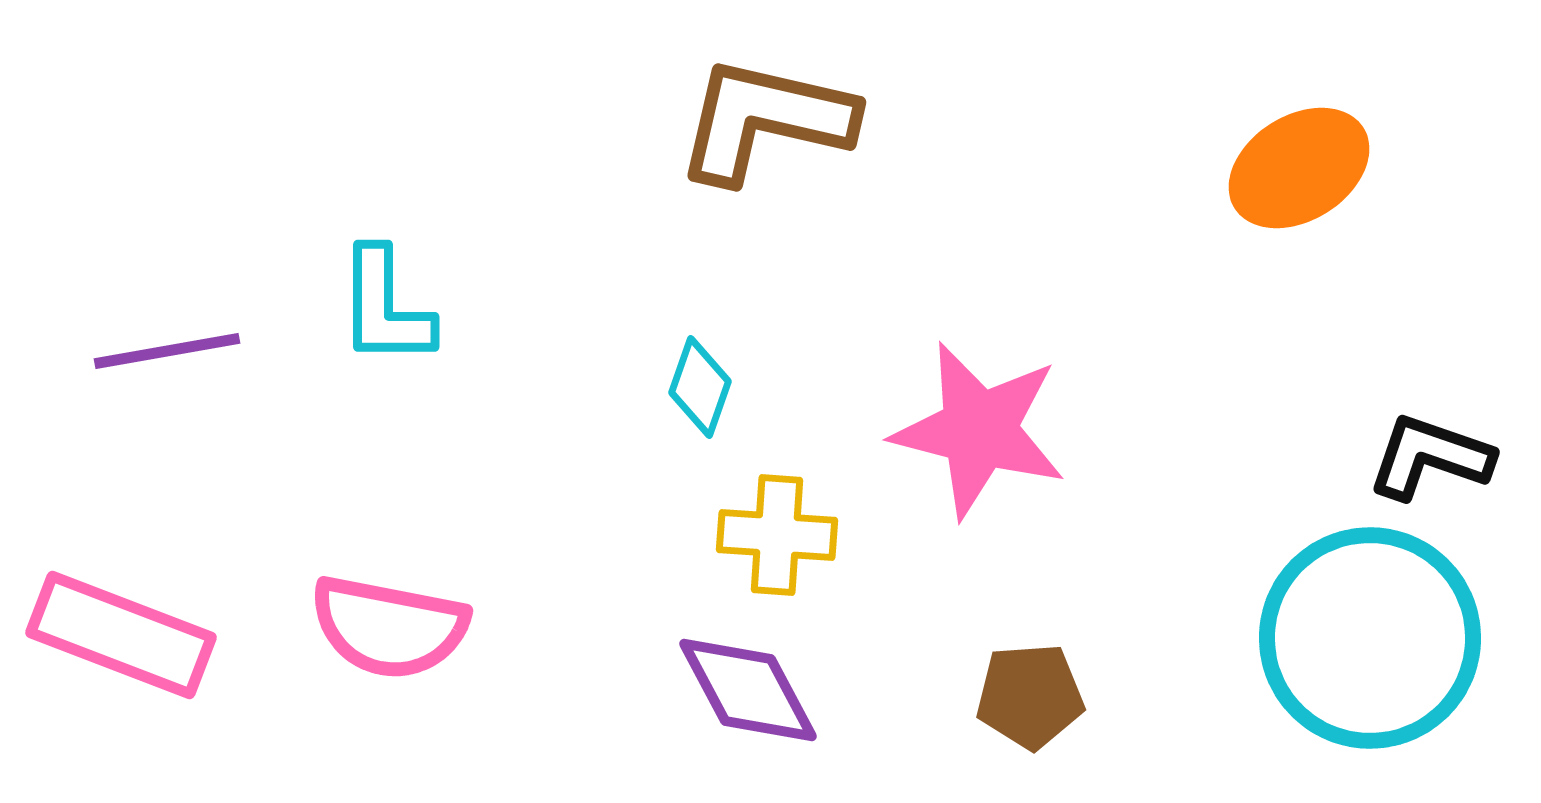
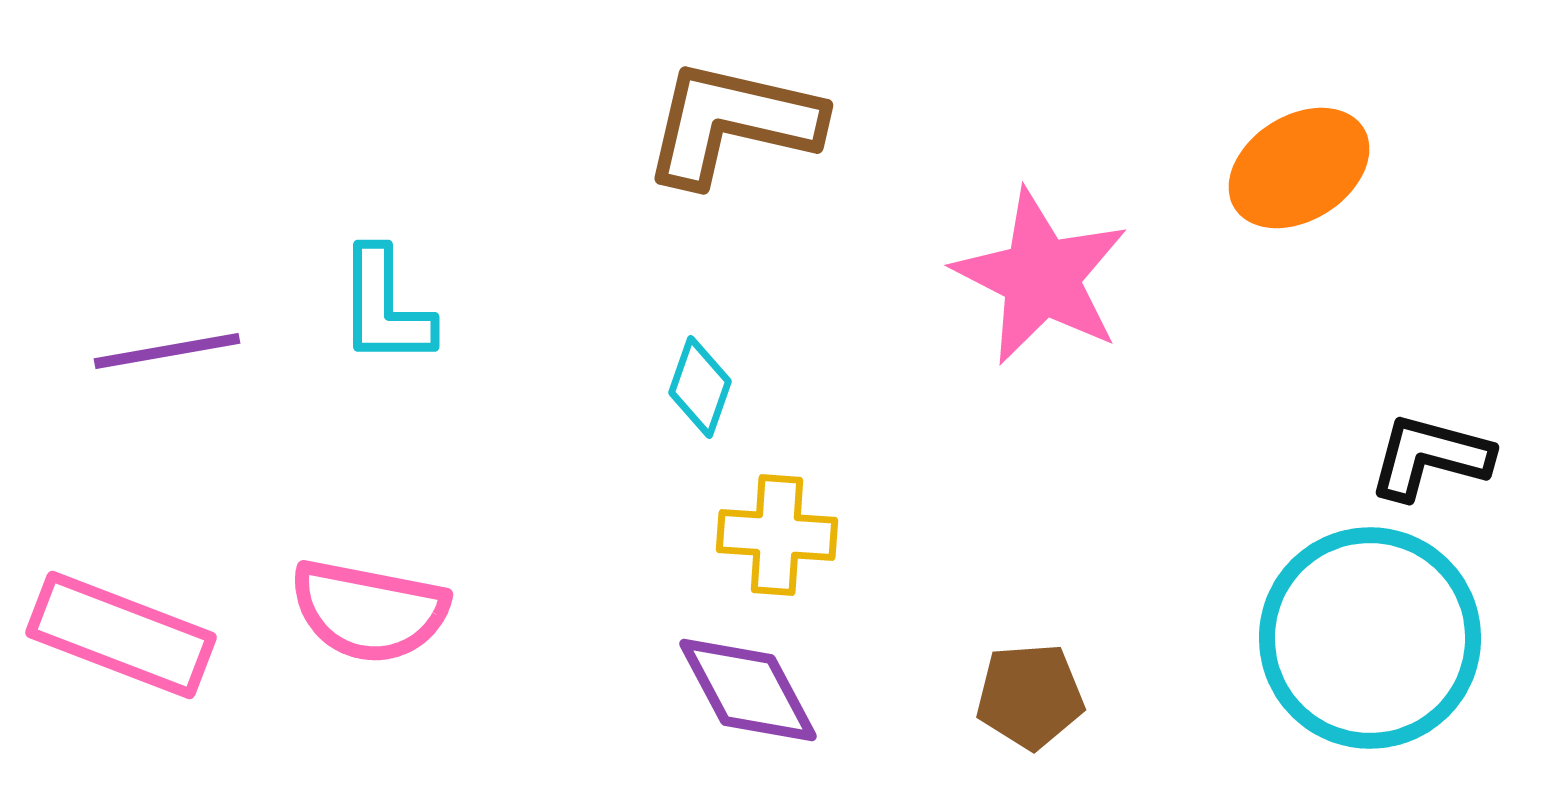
brown L-shape: moved 33 px left, 3 px down
pink star: moved 62 px right, 153 px up; rotated 13 degrees clockwise
black L-shape: rotated 4 degrees counterclockwise
pink semicircle: moved 20 px left, 16 px up
